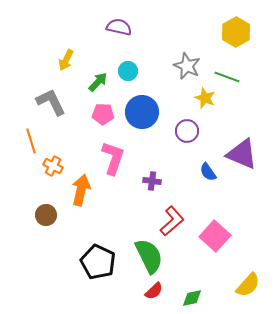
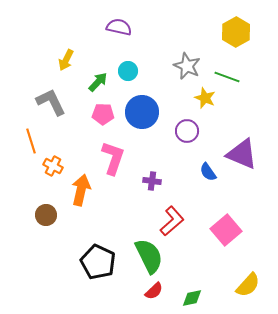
pink square: moved 11 px right, 6 px up; rotated 8 degrees clockwise
